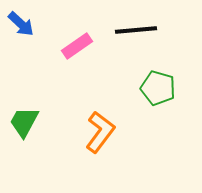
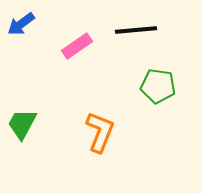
blue arrow: rotated 100 degrees clockwise
green pentagon: moved 2 px up; rotated 8 degrees counterclockwise
green trapezoid: moved 2 px left, 2 px down
orange L-shape: rotated 15 degrees counterclockwise
